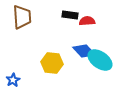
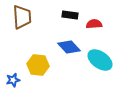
red semicircle: moved 7 px right, 3 px down
blue diamond: moved 15 px left, 4 px up
yellow hexagon: moved 14 px left, 2 px down
blue star: rotated 16 degrees clockwise
